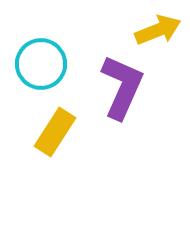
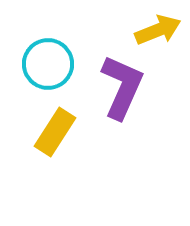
cyan circle: moved 7 px right
